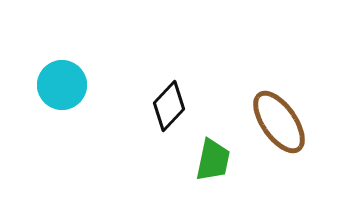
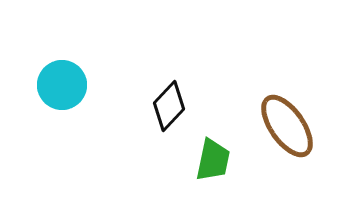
brown ellipse: moved 8 px right, 4 px down
